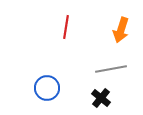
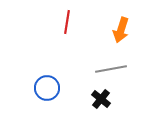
red line: moved 1 px right, 5 px up
black cross: moved 1 px down
